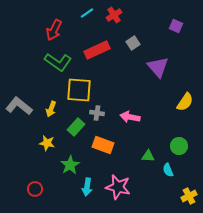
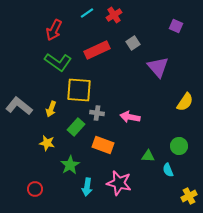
pink star: moved 1 px right, 4 px up
